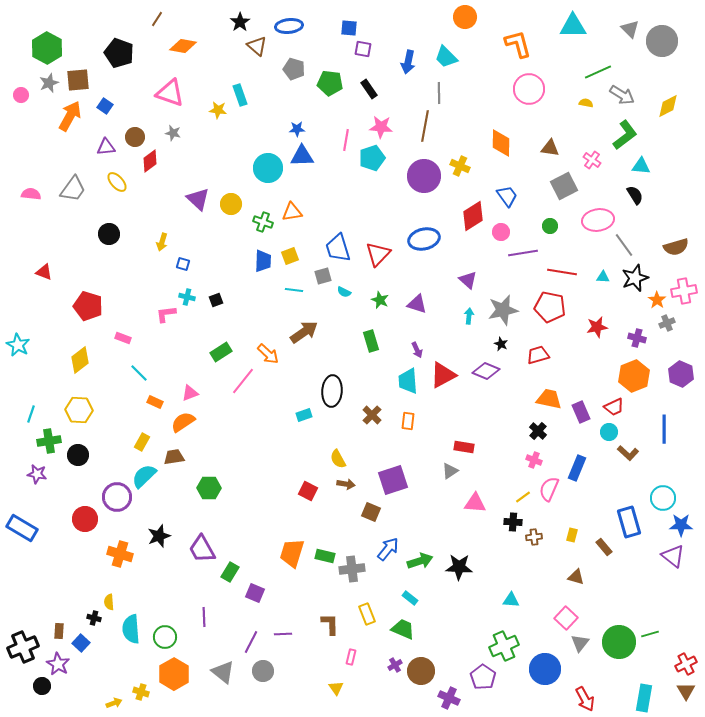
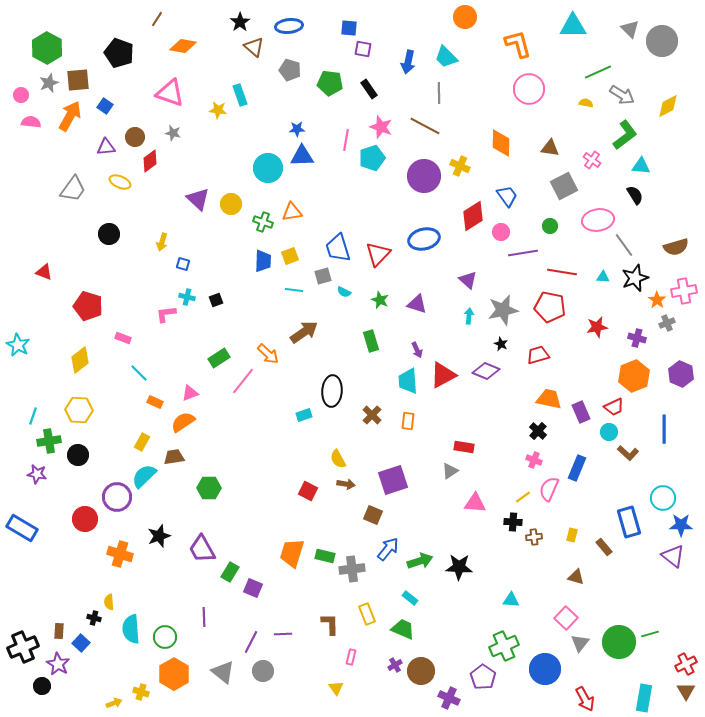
brown triangle at (257, 46): moved 3 px left, 1 px down
gray pentagon at (294, 69): moved 4 px left, 1 px down
brown line at (425, 126): rotated 72 degrees counterclockwise
pink star at (381, 127): rotated 15 degrees clockwise
yellow ellipse at (117, 182): moved 3 px right; rotated 25 degrees counterclockwise
pink semicircle at (31, 194): moved 72 px up
green rectangle at (221, 352): moved 2 px left, 6 px down
cyan line at (31, 414): moved 2 px right, 2 px down
brown square at (371, 512): moved 2 px right, 3 px down
purple square at (255, 593): moved 2 px left, 5 px up
